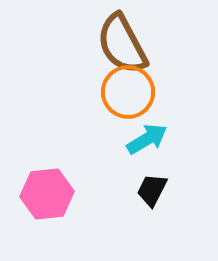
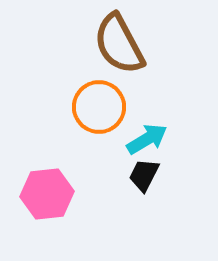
brown semicircle: moved 3 px left
orange circle: moved 29 px left, 15 px down
black trapezoid: moved 8 px left, 15 px up
